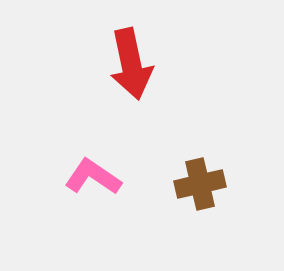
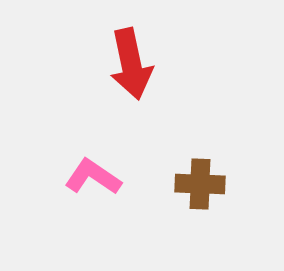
brown cross: rotated 15 degrees clockwise
